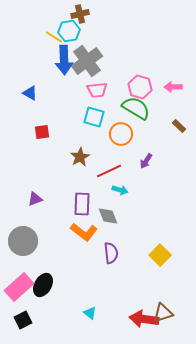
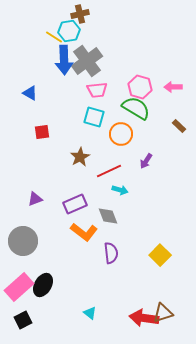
purple rectangle: moved 7 px left; rotated 65 degrees clockwise
red arrow: moved 1 px up
